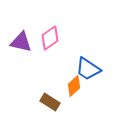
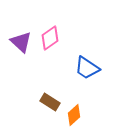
purple triangle: rotated 30 degrees clockwise
blue trapezoid: moved 1 px left, 1 px up
orange diamond: moved 29 px down
